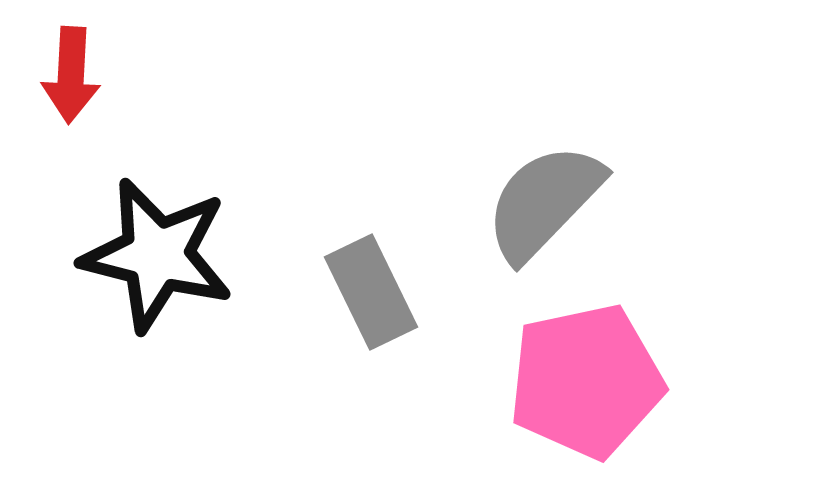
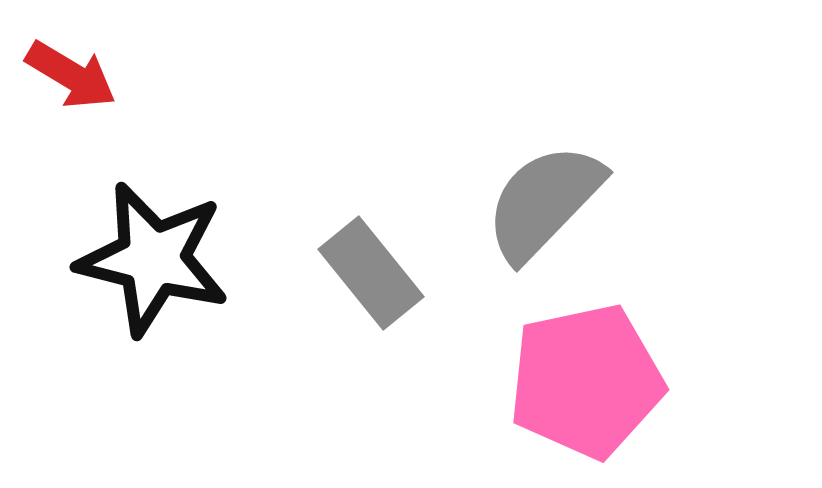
red arrow: rotated 62 degrees counterclockwise
black star: moved 4 px left, 4 px down
gray rectangle: moved 19 px up; rotated 13 degrees counterclockwise
